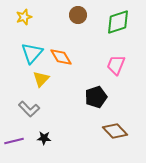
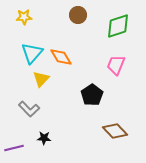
yellow star: rotated 14 degrees clockwise
green diamond: moved 4 px down
black pentagon: moved 4 px left, 2 px up; rotated 15 degrees counterclockwise
purple line: moved 7 px down
